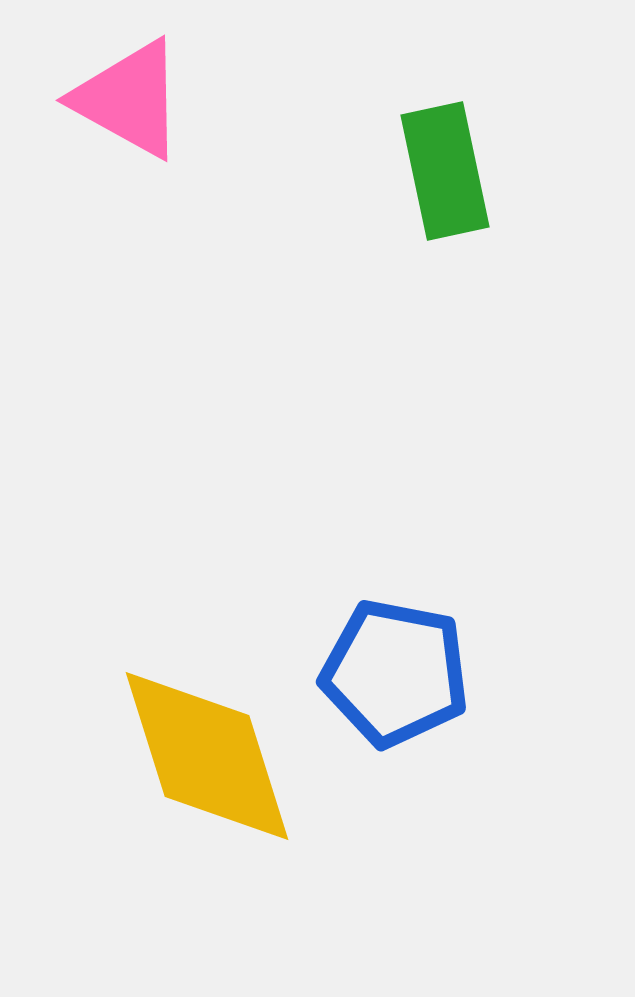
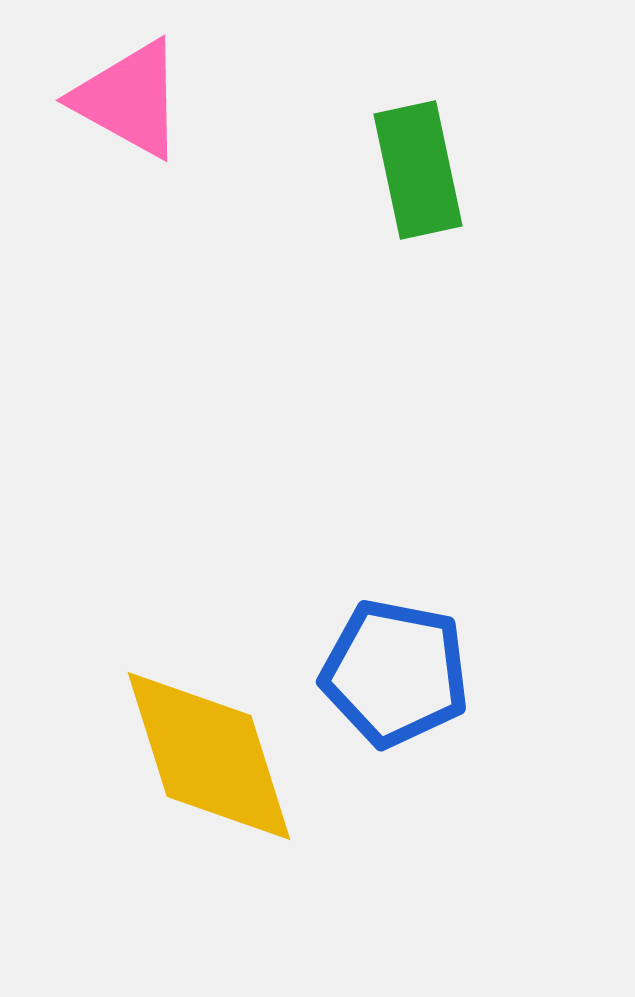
green rectangle: moved 27 px left, 1 px up
yellow diamond: moved 2 px right
